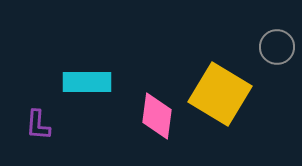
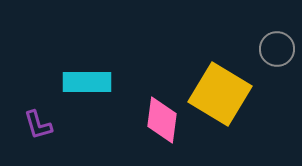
gray circle: moved 2 px down
pink diamond: moved 5 px right, 4 px down
purple L-shape: rotated 20 degrees counterclockwise
